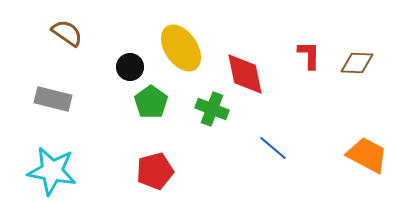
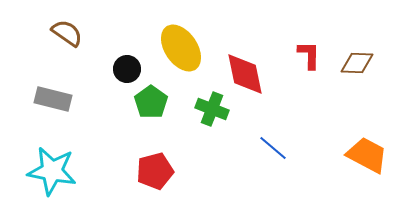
black circle: moved 3 px left, 2 px down
